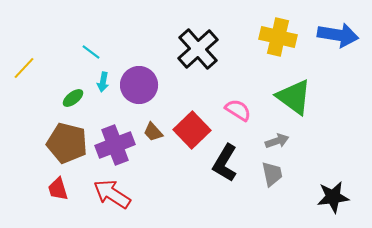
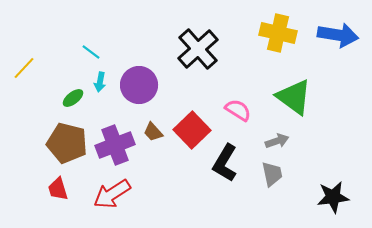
yellow cross: moved 4 px up
cyan arrow: moved 3 px left
red arrow: rotated 66 degrees counterclockwise
